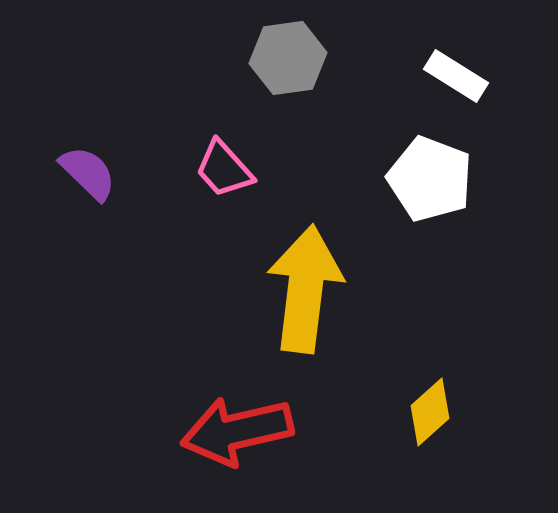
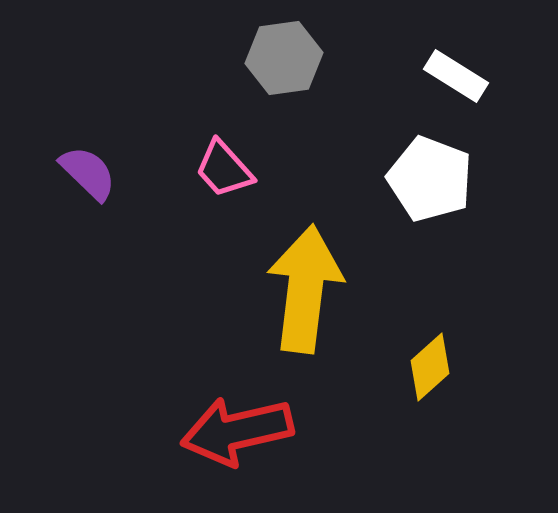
gray hexagon: moved 4 px left
yellow diamond: moved 45 px up
